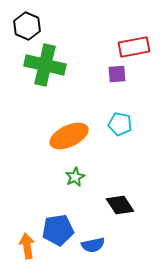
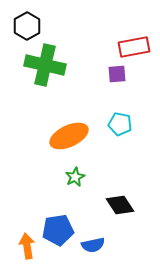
black hexagon: rotated 8 degrees clockwise
